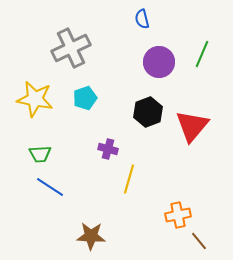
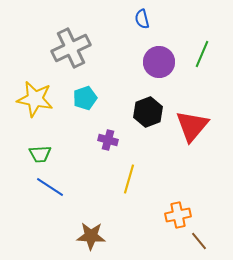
purple cross: moved 9 px up
